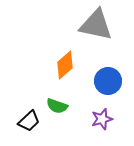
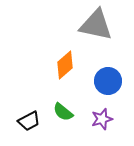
green semicircle: moved 6 px right, 6 px down; rotated 20 degrees clockwise
black trapezoid: rotated 15 degrees clockwise
